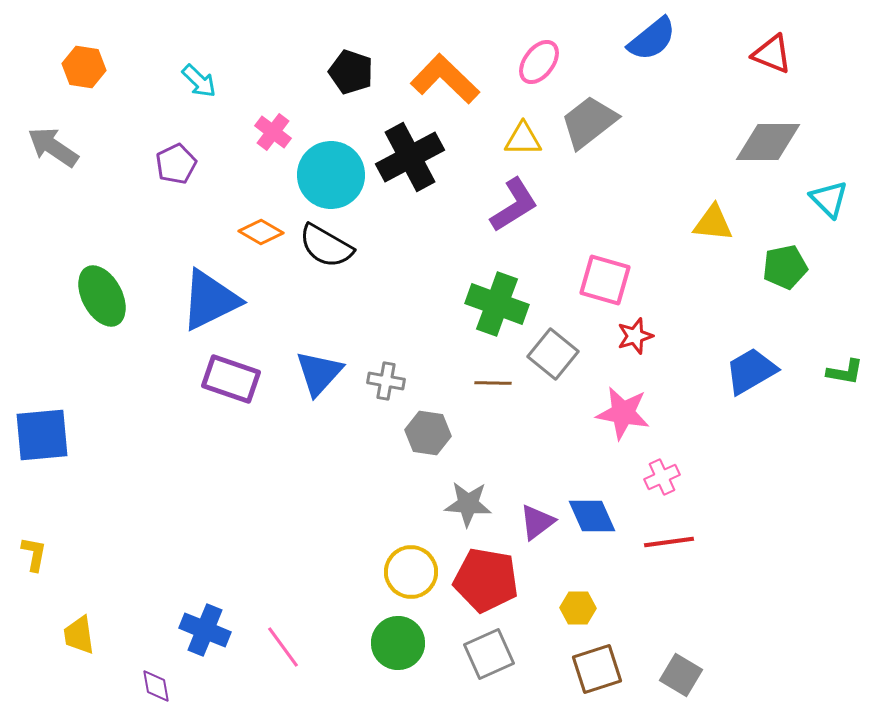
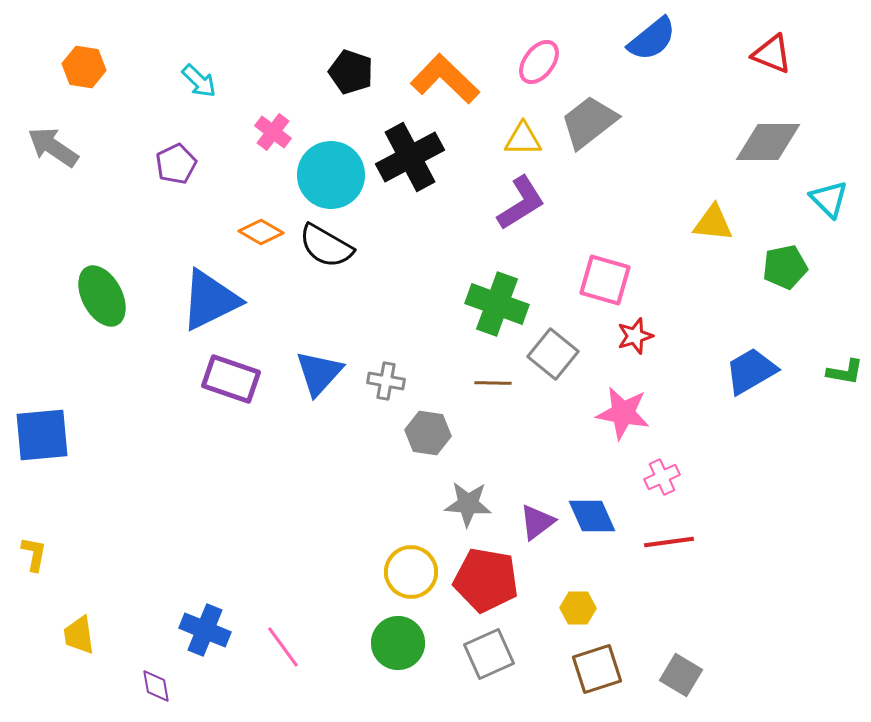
purple L-shape at (514, 205): moved 7 px right, 2 px up
